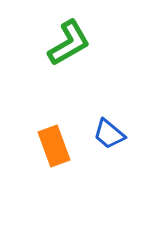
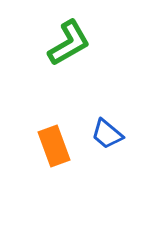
blue trapezoid: moved 2 px left
